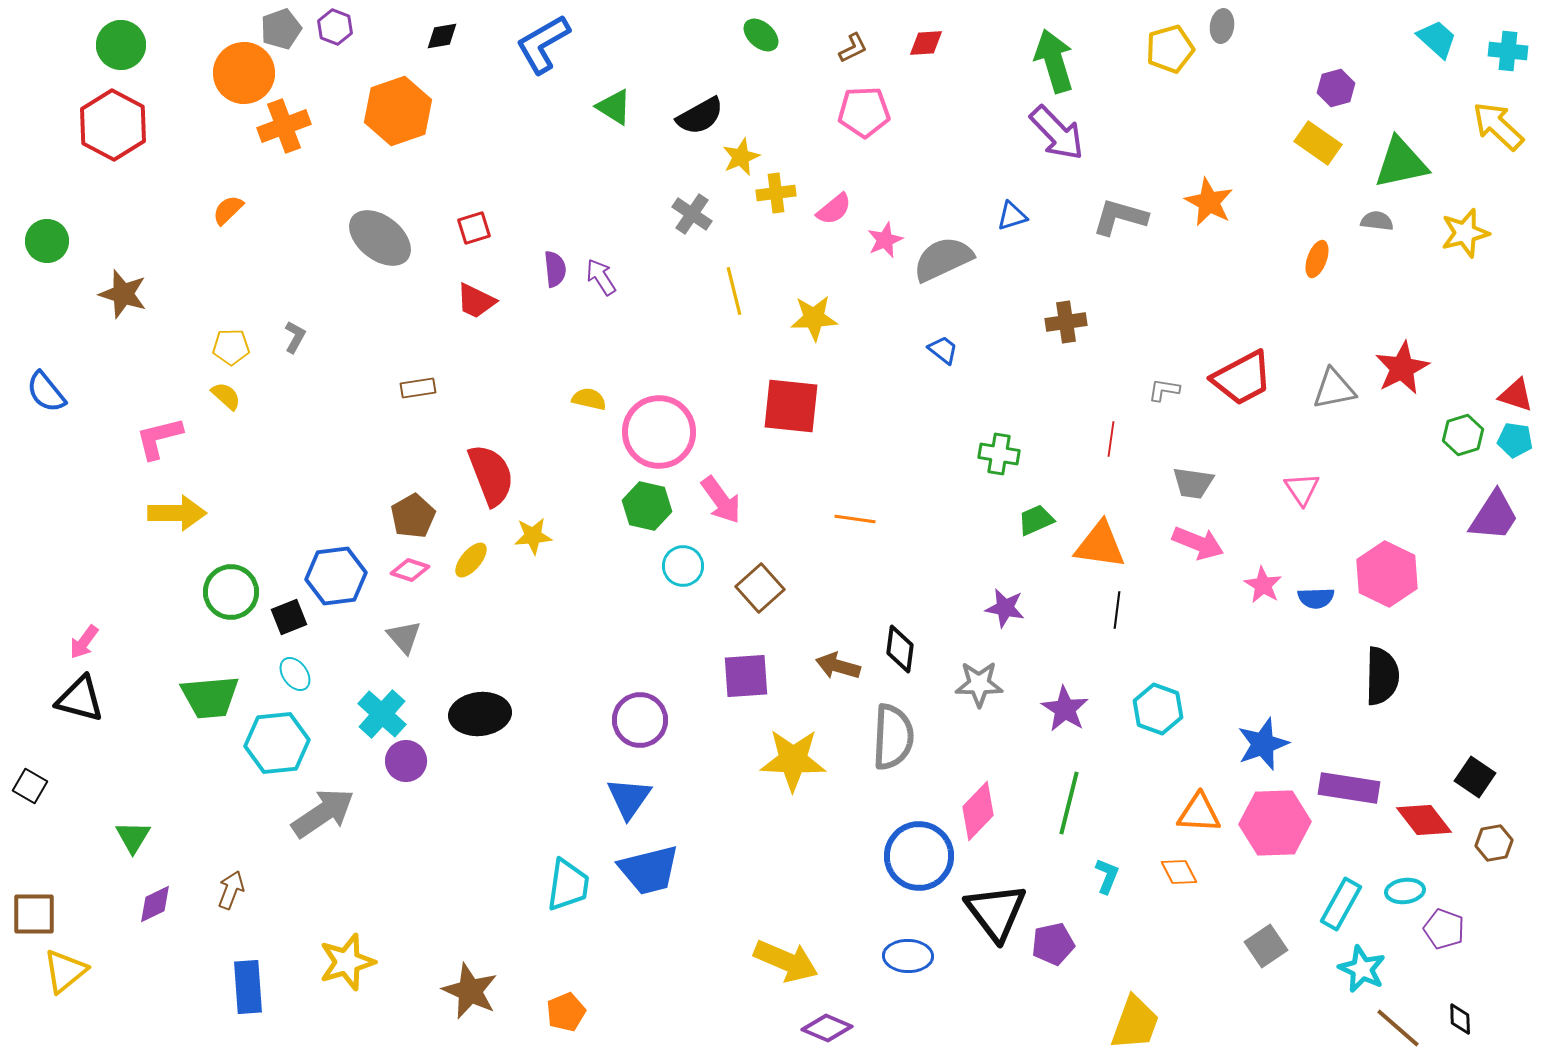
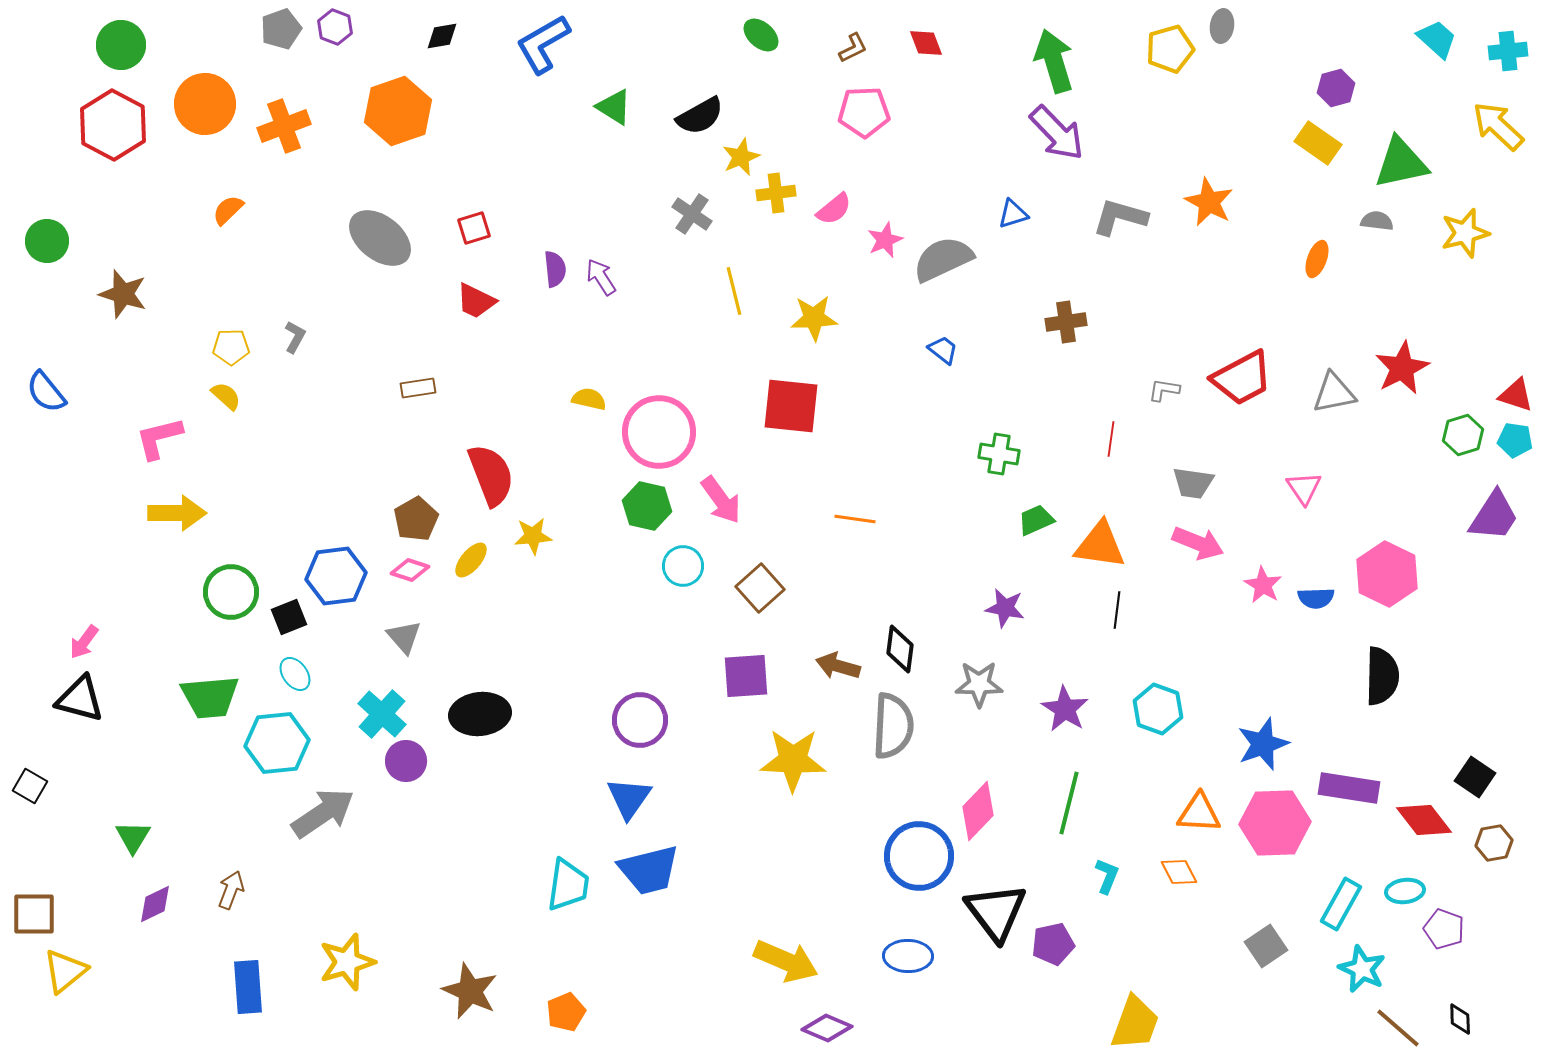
red diamond at (926, 43): rotated 72 degrees clockwise
cyan cross at (1508, 51): rotated 12 degrees counterclockwise
orange circle at (244, 73): moved 39 px left, 31 px down
blue triangle at (1012, 216): moved 1 px right, 2 px up
gray triangle at (1334, 389): moved 4 px down
pink triangle at (1302, 489): moved 2 px right, 1 px up
brown pentagon at (413, 516): moved 3 px right, 3 px down
gray semicircle at (893, 737): moved 11 px up
